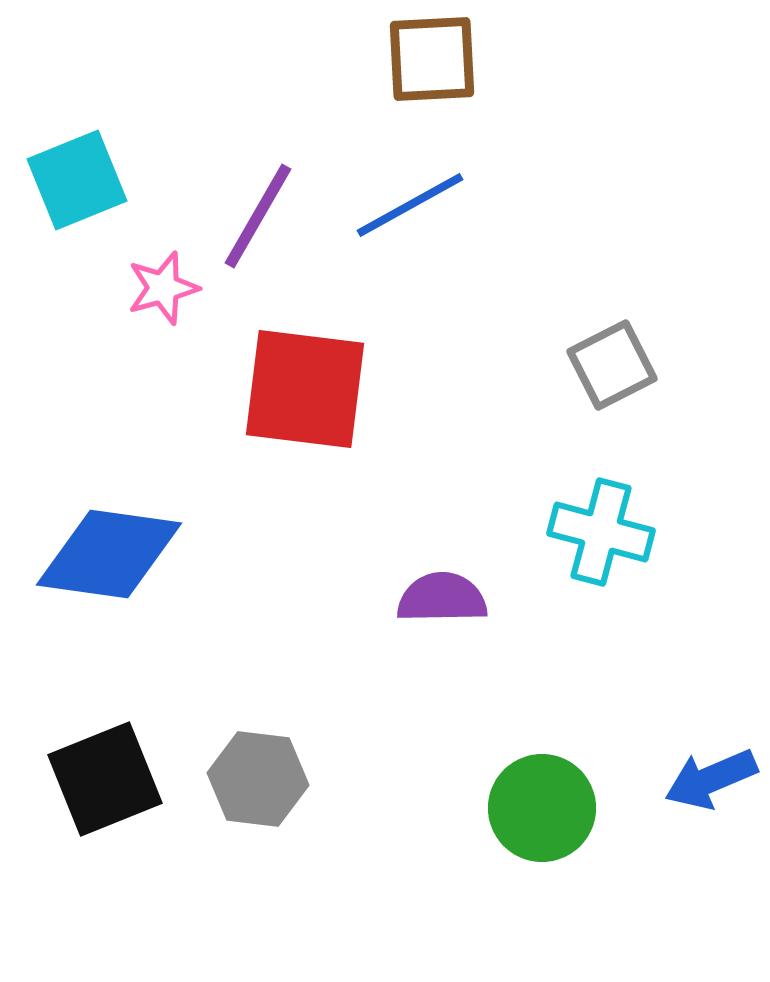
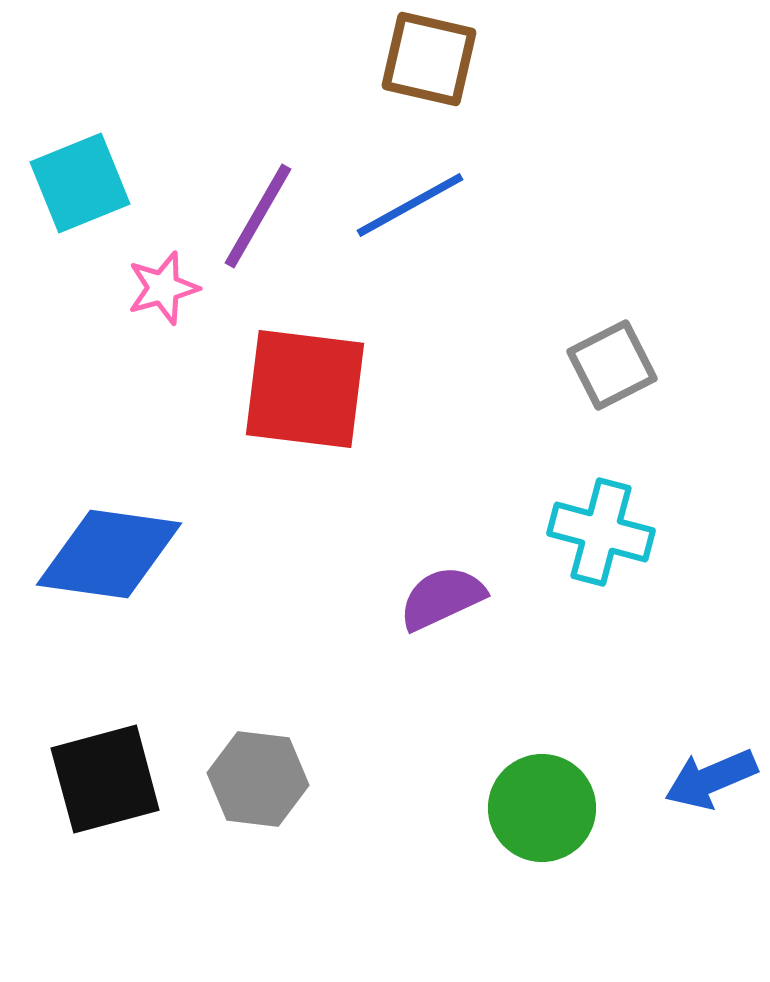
brown square: moved 3 px left; rotated 16 degrees clockwise
cyan square: moved 3 px right, 3 px down
purple semicircle: rotated 24 degrees counterclockwise
black square: rotated 7 degrees clockwise
